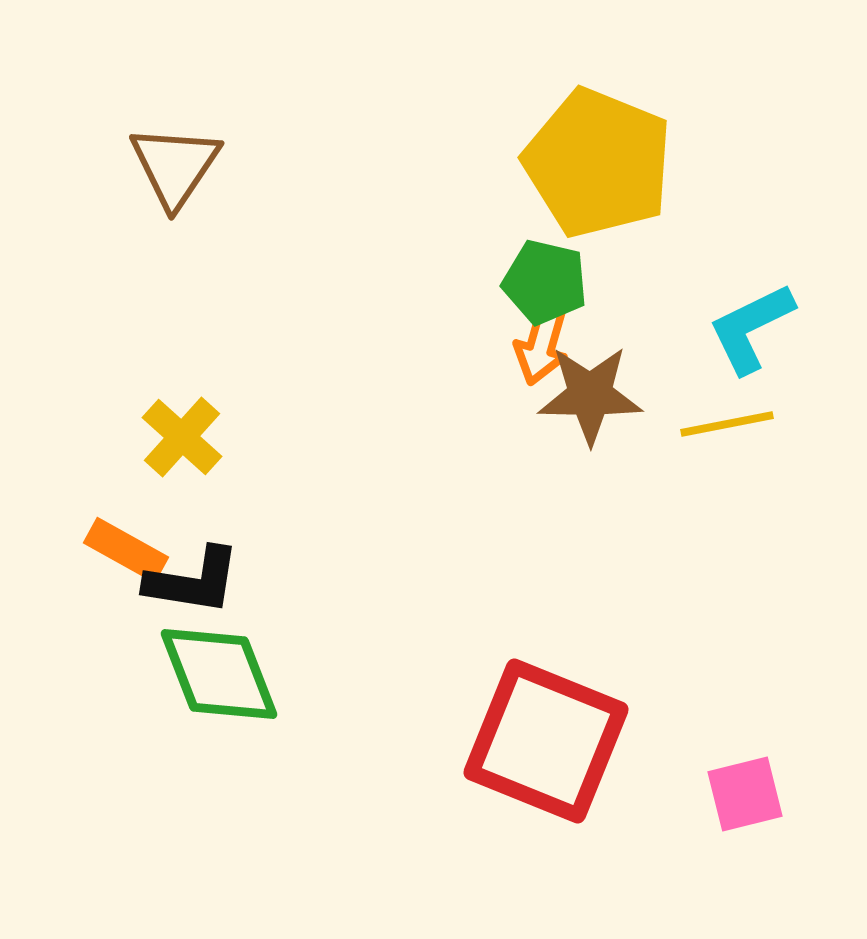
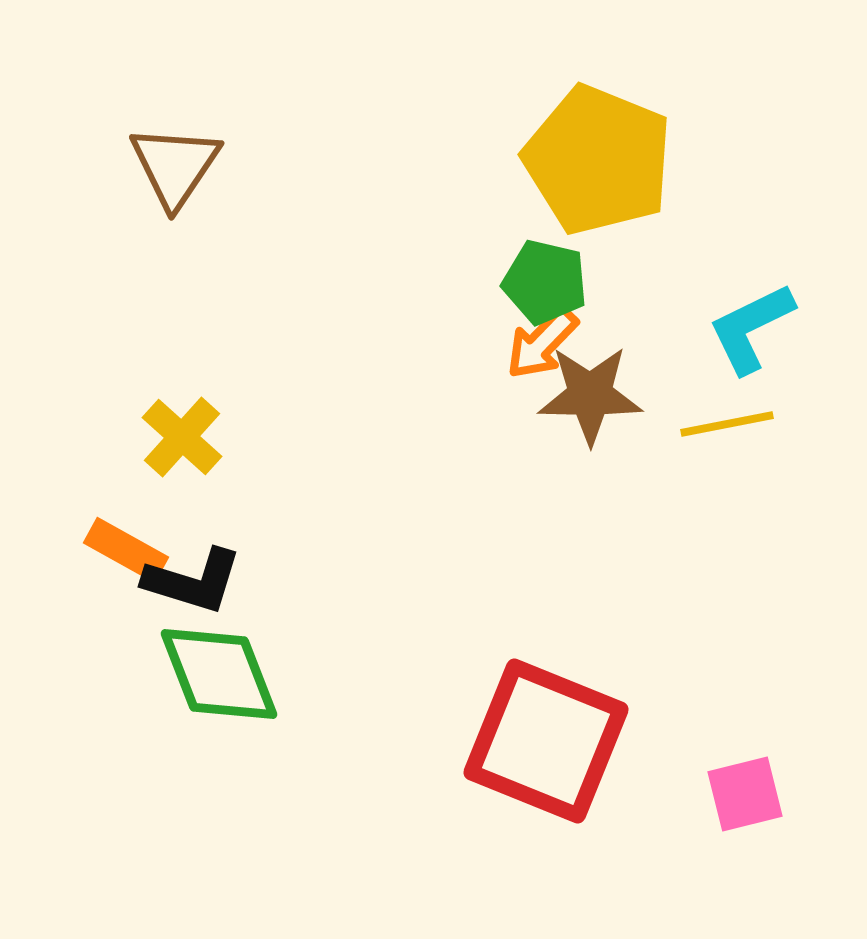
yellow pentagon: moved 3 px up
orange arrow: rotated 28 degrees clockwise
black L-shape: rotated 8 degrees clockwise
